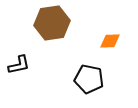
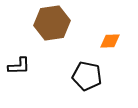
black L-shape: moved 1 px down; rotated 10 degrees clockwise
black pentagon: moved 2 px left, 3 px up
